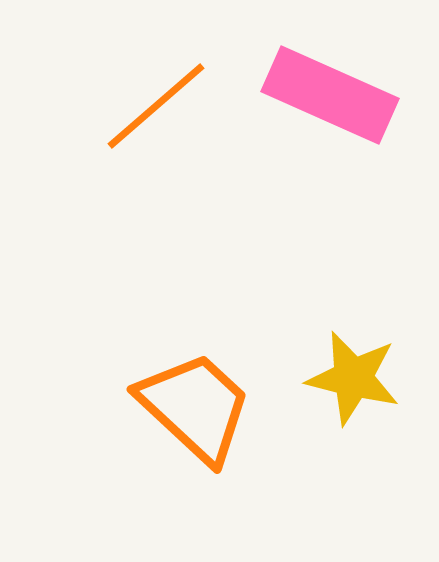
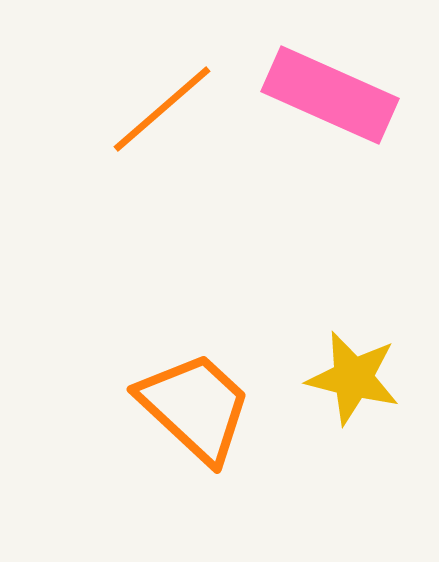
orange line: moved 6 px right, 3 px down
